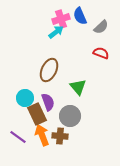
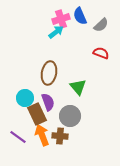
gray semicircle: moved 2 px up
brown ellipse: moved 3 px down; rotated 15 degrees counterclockwise
